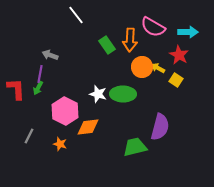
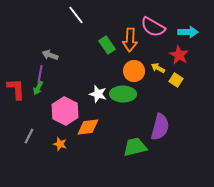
orange circle: moved 8 px left, 4 px down
